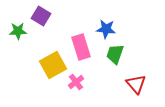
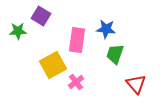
pink rectangle: moved 4 px left, 7 px up; rotated 25 degrees clockwise
